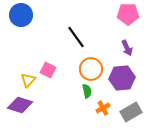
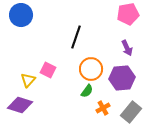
pink pentagon: rotated 10 degrees counterclockwise
black line: rotated 55 degrees clockwise
green semicircle: rotated 48 degrees clockwise
gray rectangle: rotated 20 degrees counterclockwise
